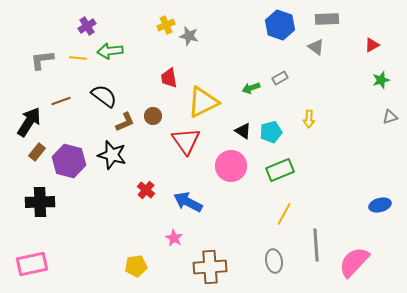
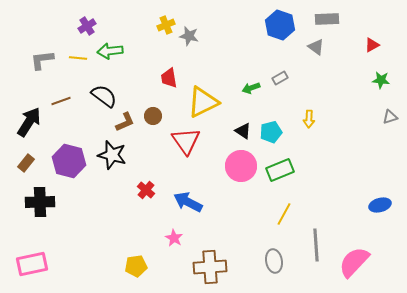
green star at (381, 80): rotated 24 degrees clockwise
brown rectangle at (37, 152): moved 11 px left, 11 px down
pink circle at (231, 166): moved 10 px right
